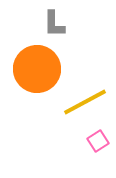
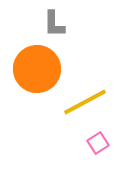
pink square: moved 2 px down
